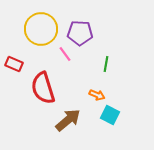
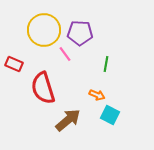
yellow circle: moved 3 px right, 1 px down
